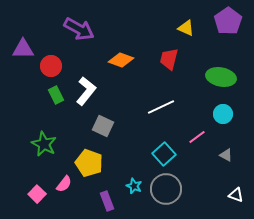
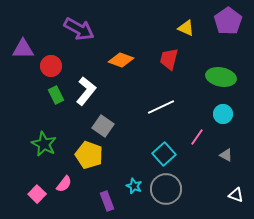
gray square: rotated 10 degrees clockwise
pink line: rotated 18 degrees counterclockwise
yellow pentagon: moved 8 px up
